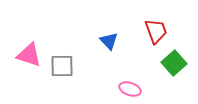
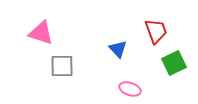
blue triangle: moved 9 px right, 8 px down
pink triangle: moved 12 px right, 22 px up
green square: rotated 15 degrees clockwise
